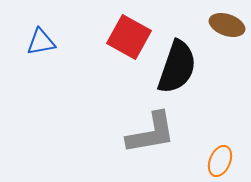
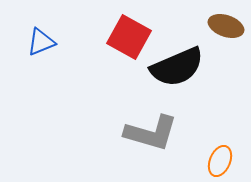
brown ellipse: moved 1 px left, 1 px down
blue triangle: rotated 12 degrees counterclockwise
black semicircle: rotated 48 degrees clockwise
gray L-shape: rotated 26 degrees clockwise
